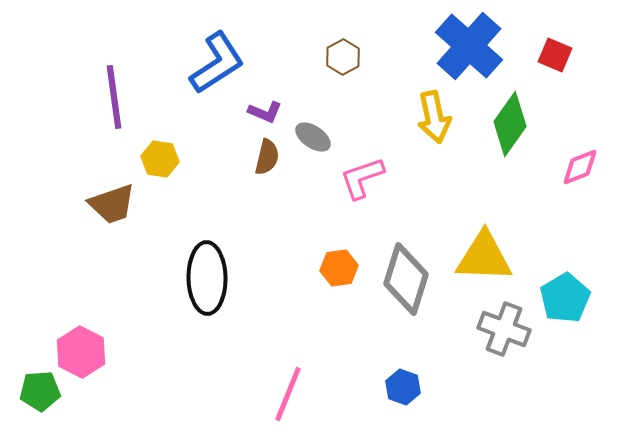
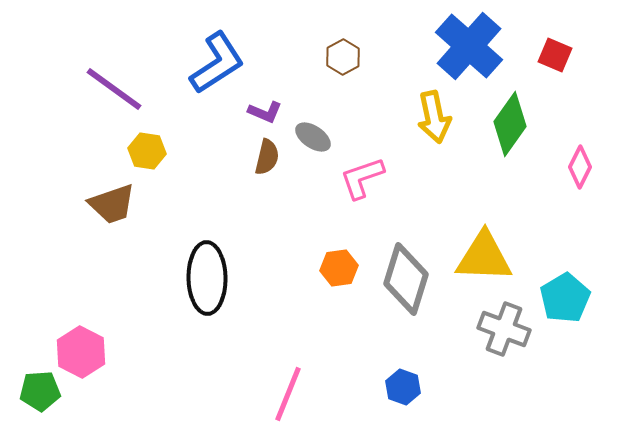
purple line: moved 8 px up; rotated 46 degrees counterclockwise
yellow hexagon: moved 13 px left, 8 px up
pink diamond: rotated 42 degrees counterclockwise
